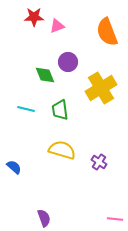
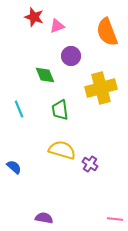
red star: rotated 18 degrees clockwise
purple circle: moved 3 px right, 6 px up
yellow cross: rotated 16 degrees clockwise
cyan line: moved 7 px left; rotated 54 degrees clockwise
purple cross: moved 9 px left, 2 px down
purple semicircle: rotated 60 degrees counterclockwise
